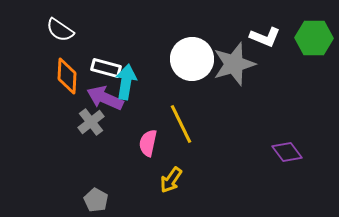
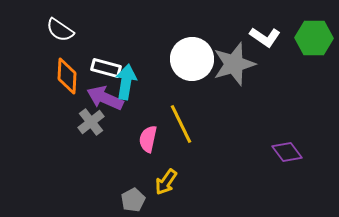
white L-shape: rotated 12 degrees clockwise
pink semicircle: moved 4 px up
yellow arrow: moved 5 px left, 2 px down
gray pentagon: moved 37 px right; rotated 15 degrees clockwise
